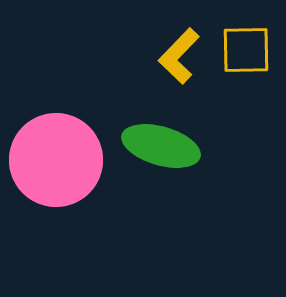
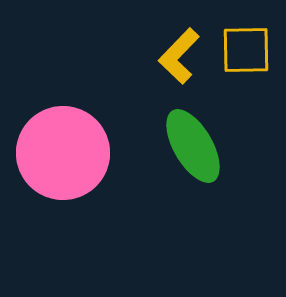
green ellipse: moved 32 px right; rotated 44 degrees clockwise
pink circle: moved 7 px right, 7 px up
